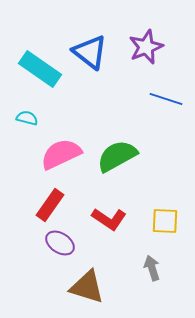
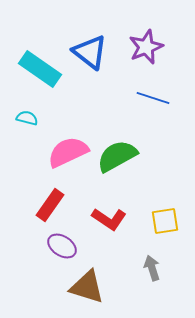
blue line: moved 13 px left, 1 px up
pink semicircle: moved 7 px right, 2 px up
yellow square: rotated 12 degrees counterclockwise
purple ellipse: moved 2 px right, 3 px down
